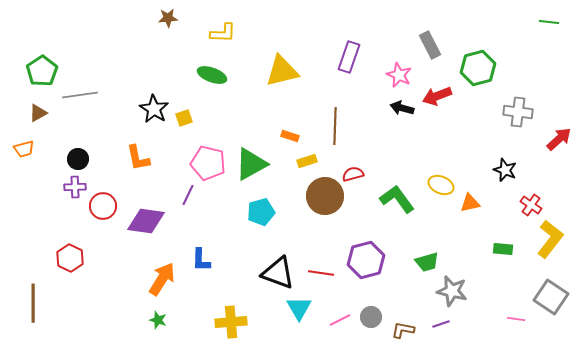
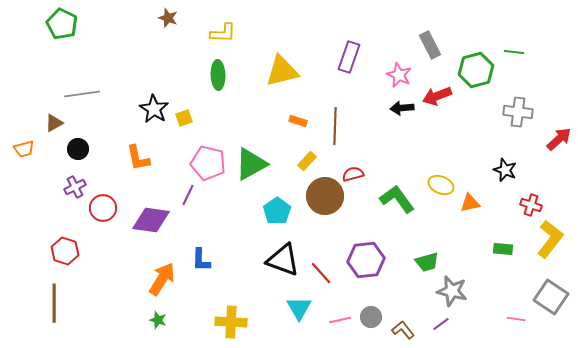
brown star at (168, 18): rotated 24 degrees clockwise
green line at (549, 22): moved 35 px left, 30 px down
green hexagon at (478, 68): moved 2 px left, 2 px down
green pentagon at (42, 71): moved 20 px right, 47 px up; rotated 12 degrees counterclockwise
green ellipse at (212, 75): moved 6 px right; rotated 68 degrees clockwise
gray line at (80, 95): moved 2 px right, 1 px up
black arrow at (402, 108): rotated 20 degrees counterclockwise
brown triangle at (38, 113): moved 16 px right, 10 px down
orange rectangle at (290, 136): moved 8 px right, 15 px up
black circle at (78, 159): moved 10 px up
yellow rectangle at (307, 161): rotated 30 degrees counterclockwise
purple cross at (75, 187): rotated 25 degrees counterclockwise
red cross at (531, 205): rotated 15 degrees counterclockwise
red circle at (103, 206): moved 2 px down
cyan pentagon at (261, 212): moved 16 px right, 1 px up; rotated 20 degrees counterclockwise
purple diamond at (146, 221): moved 5 px right, 1 px up
red hexagon at (70, 258): moved 5 px left, 7 px up; rotated 8 degrees counterclockwise
purple hexagon at (366, 260): rotated 9 degrees clockwise
black triangle at (278, 273): moved 5 px right, 13 px up
red line at (321, 273): rotated 40 degrees clockwise
brown line at (33, 303): moved 21 px right
pink line at (340, 320): rotated 15 degrees clockwise
yellow cross at (231, 322): rotated 8 degrees clockwise
purple line at (441, 324): rotated 18 degrees counterclockwise
brown L-shape at (403, 330): rotated 40 degrees clockwise
